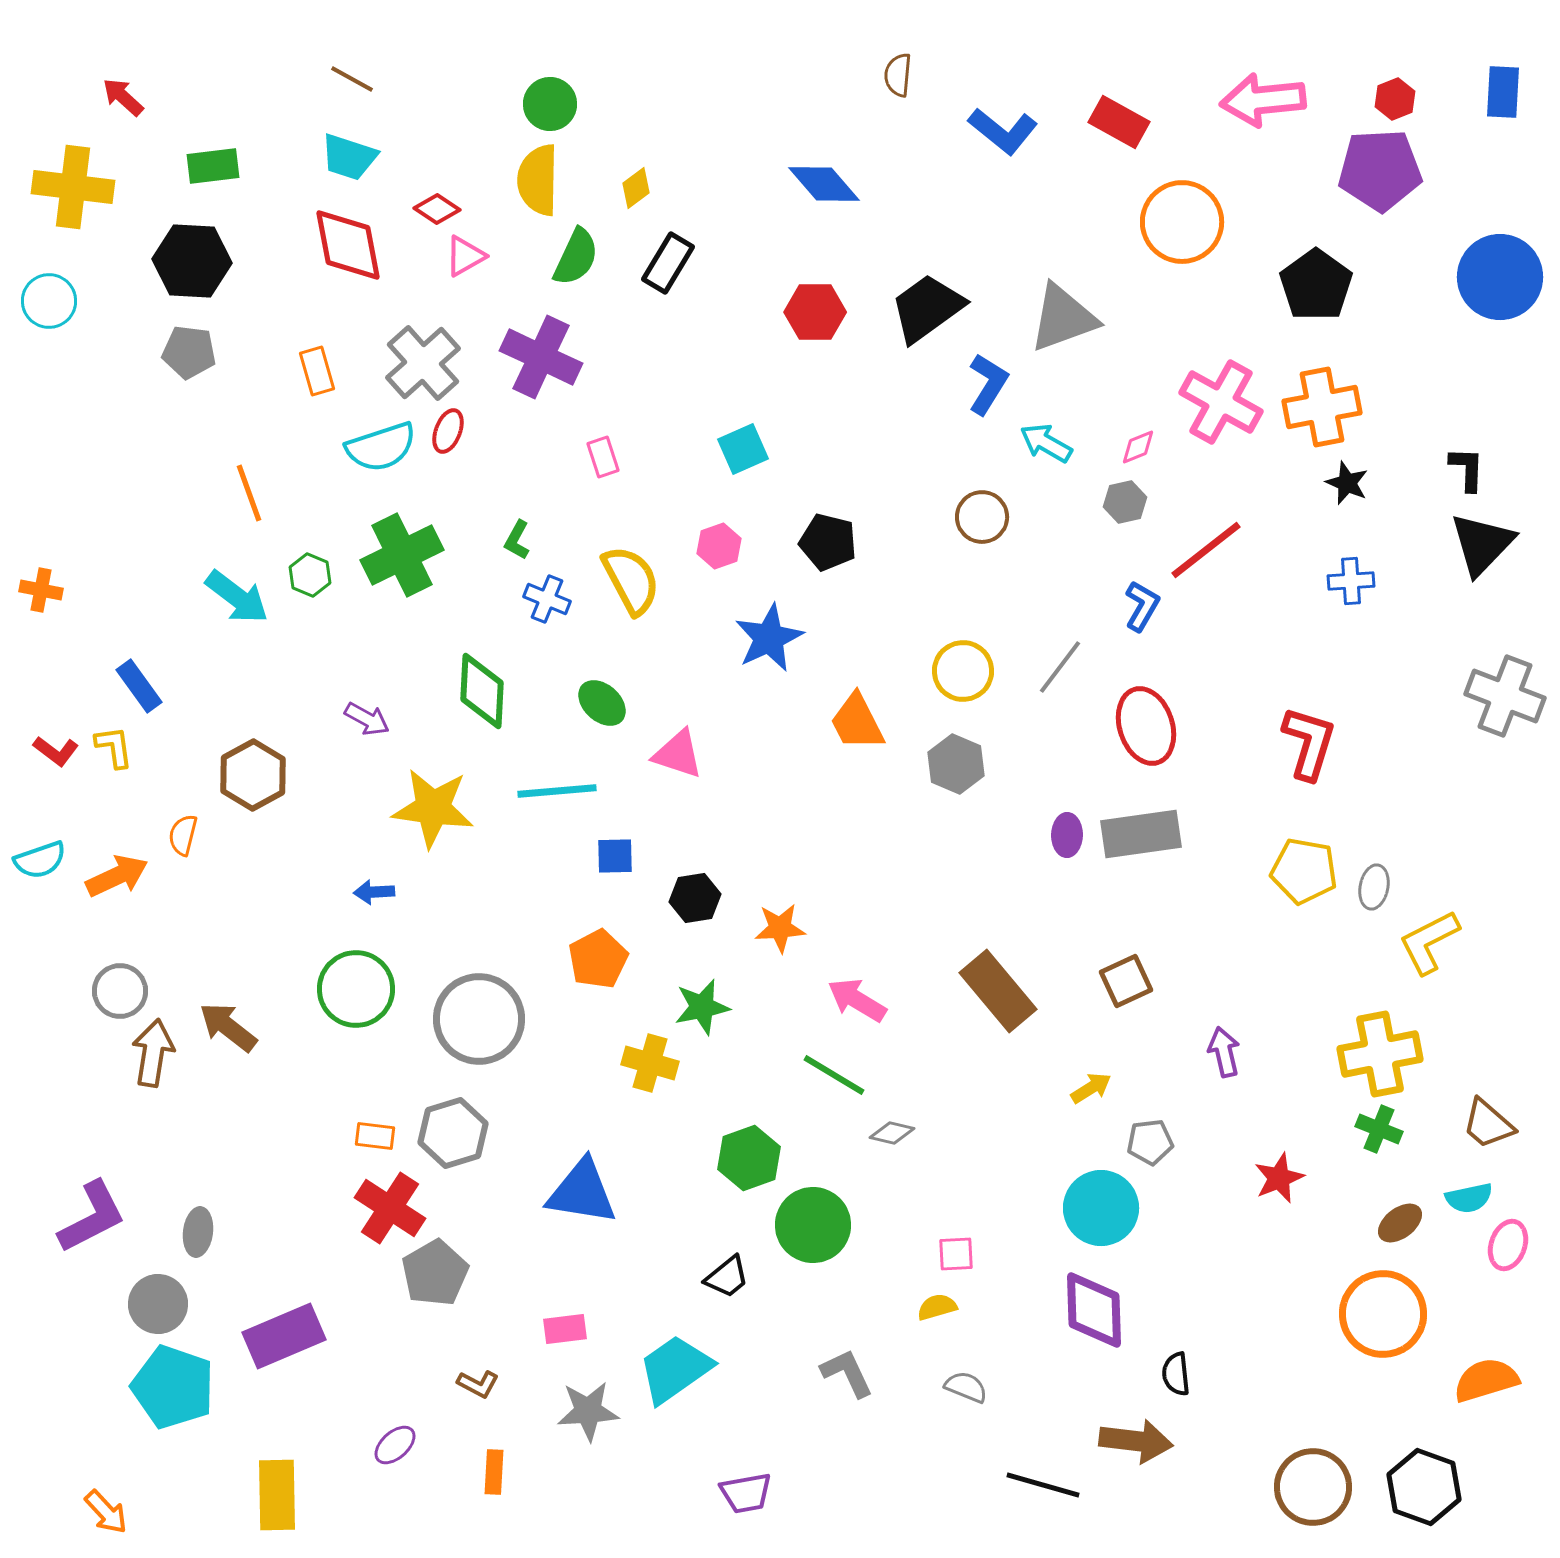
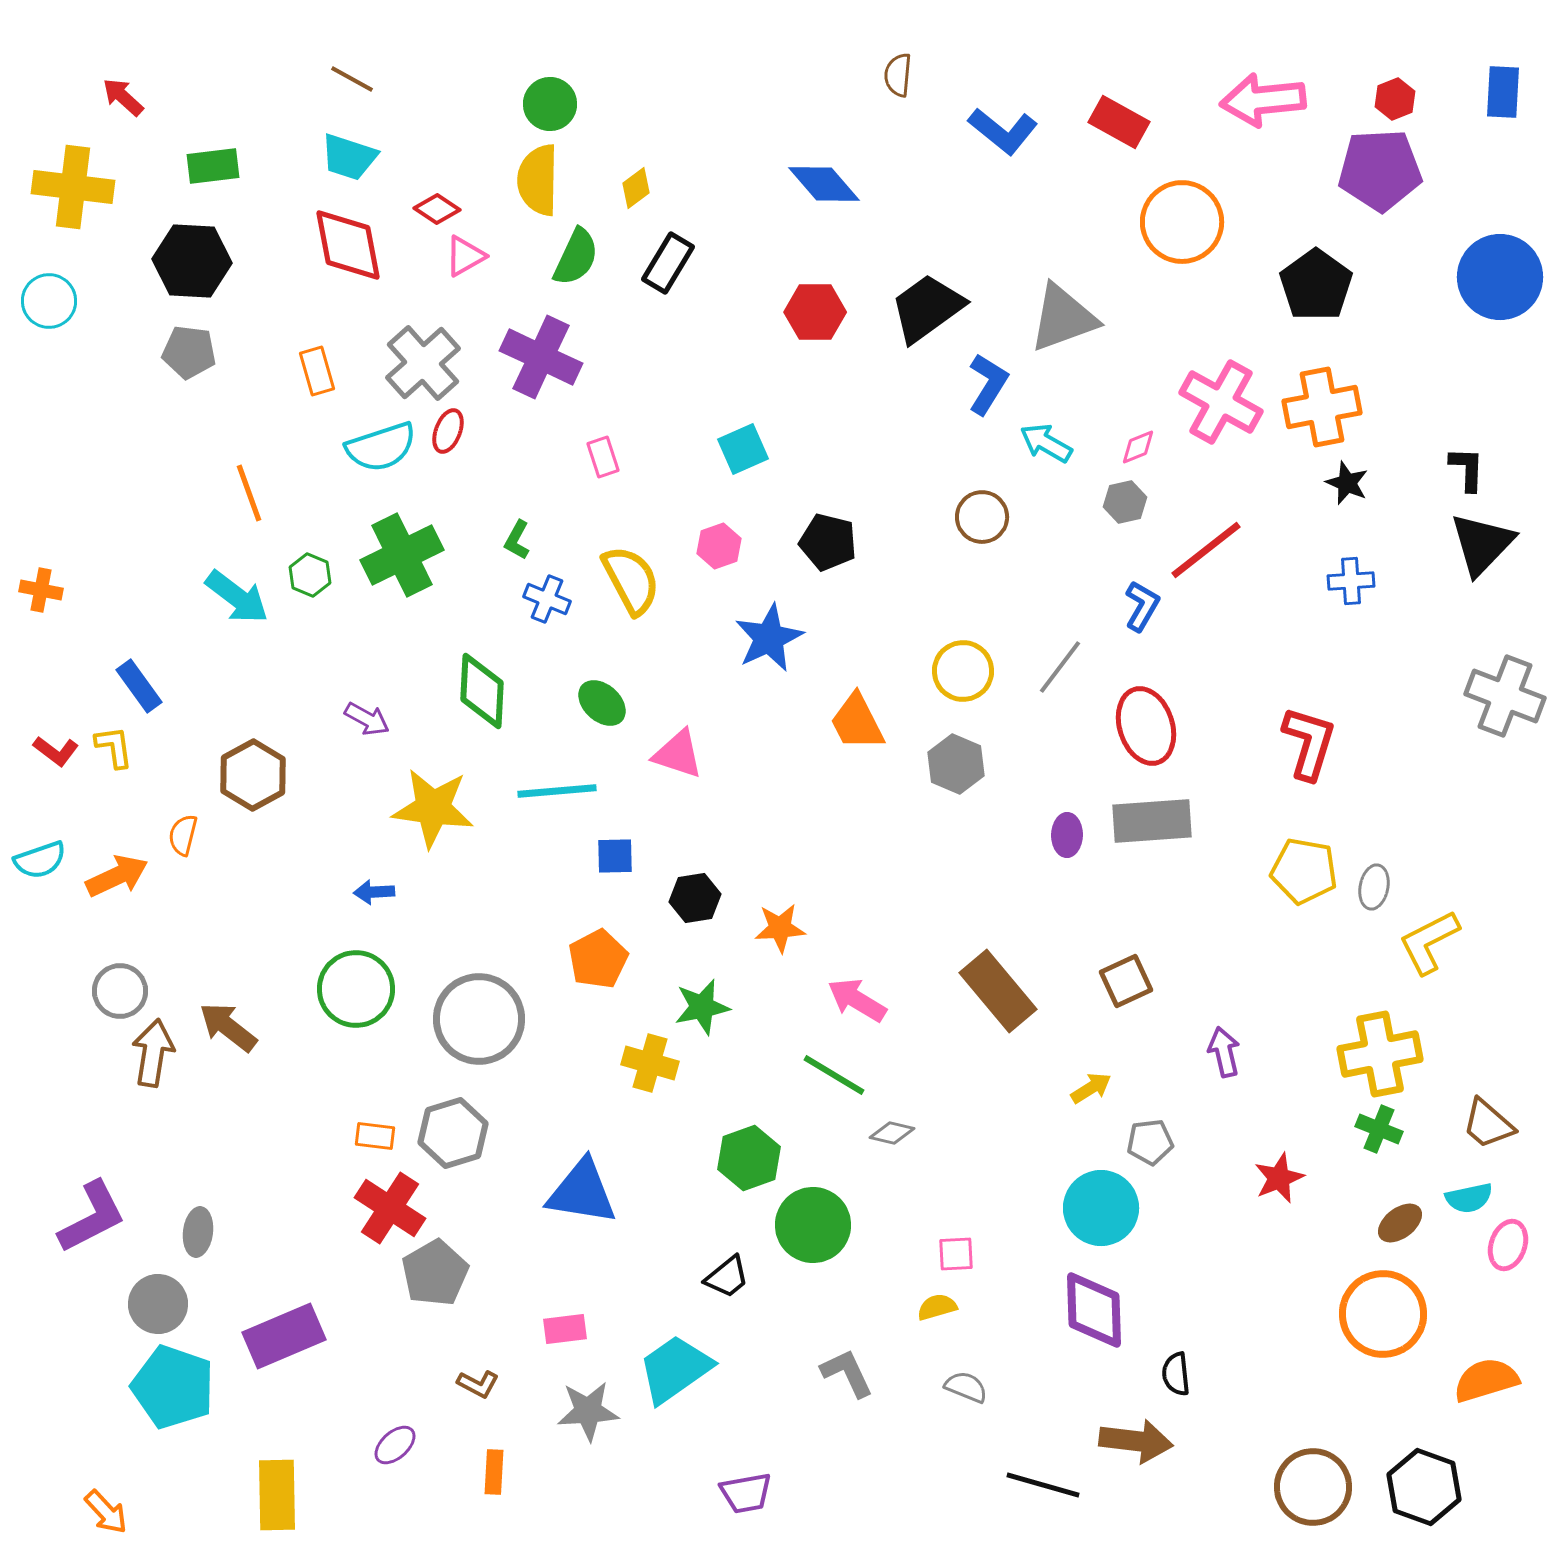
gray rectangle at (1141, 834): moved 11 px right, 13 px up; rotated 4 degrees clockwise
